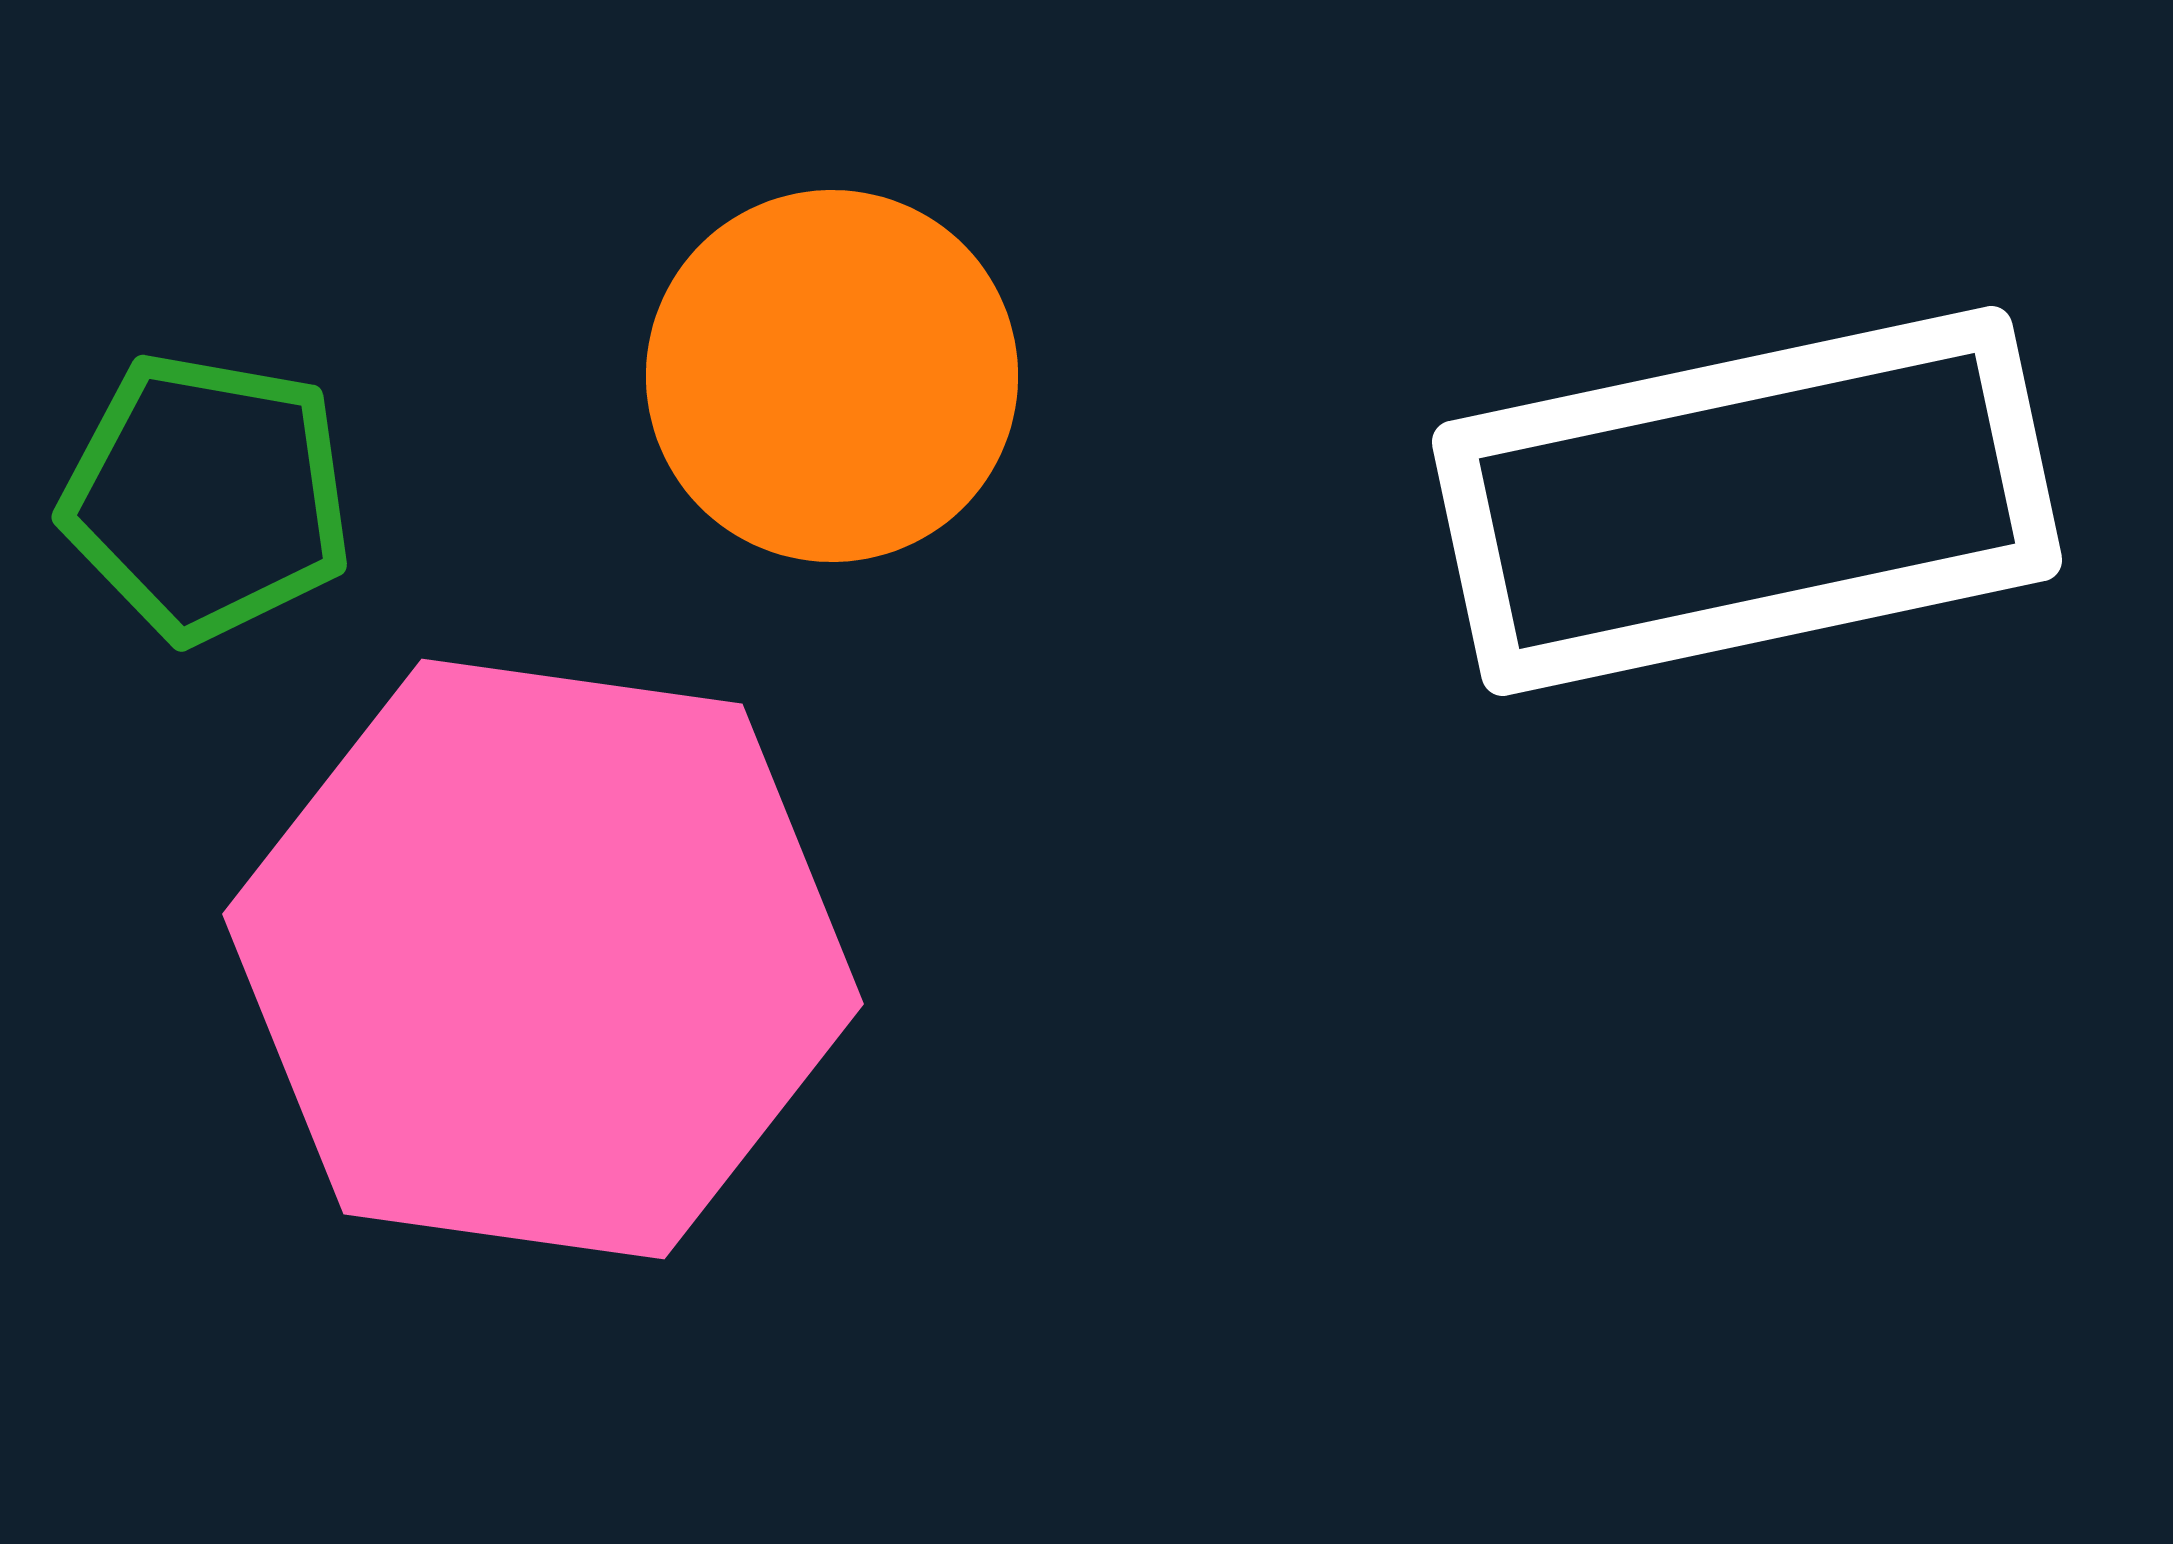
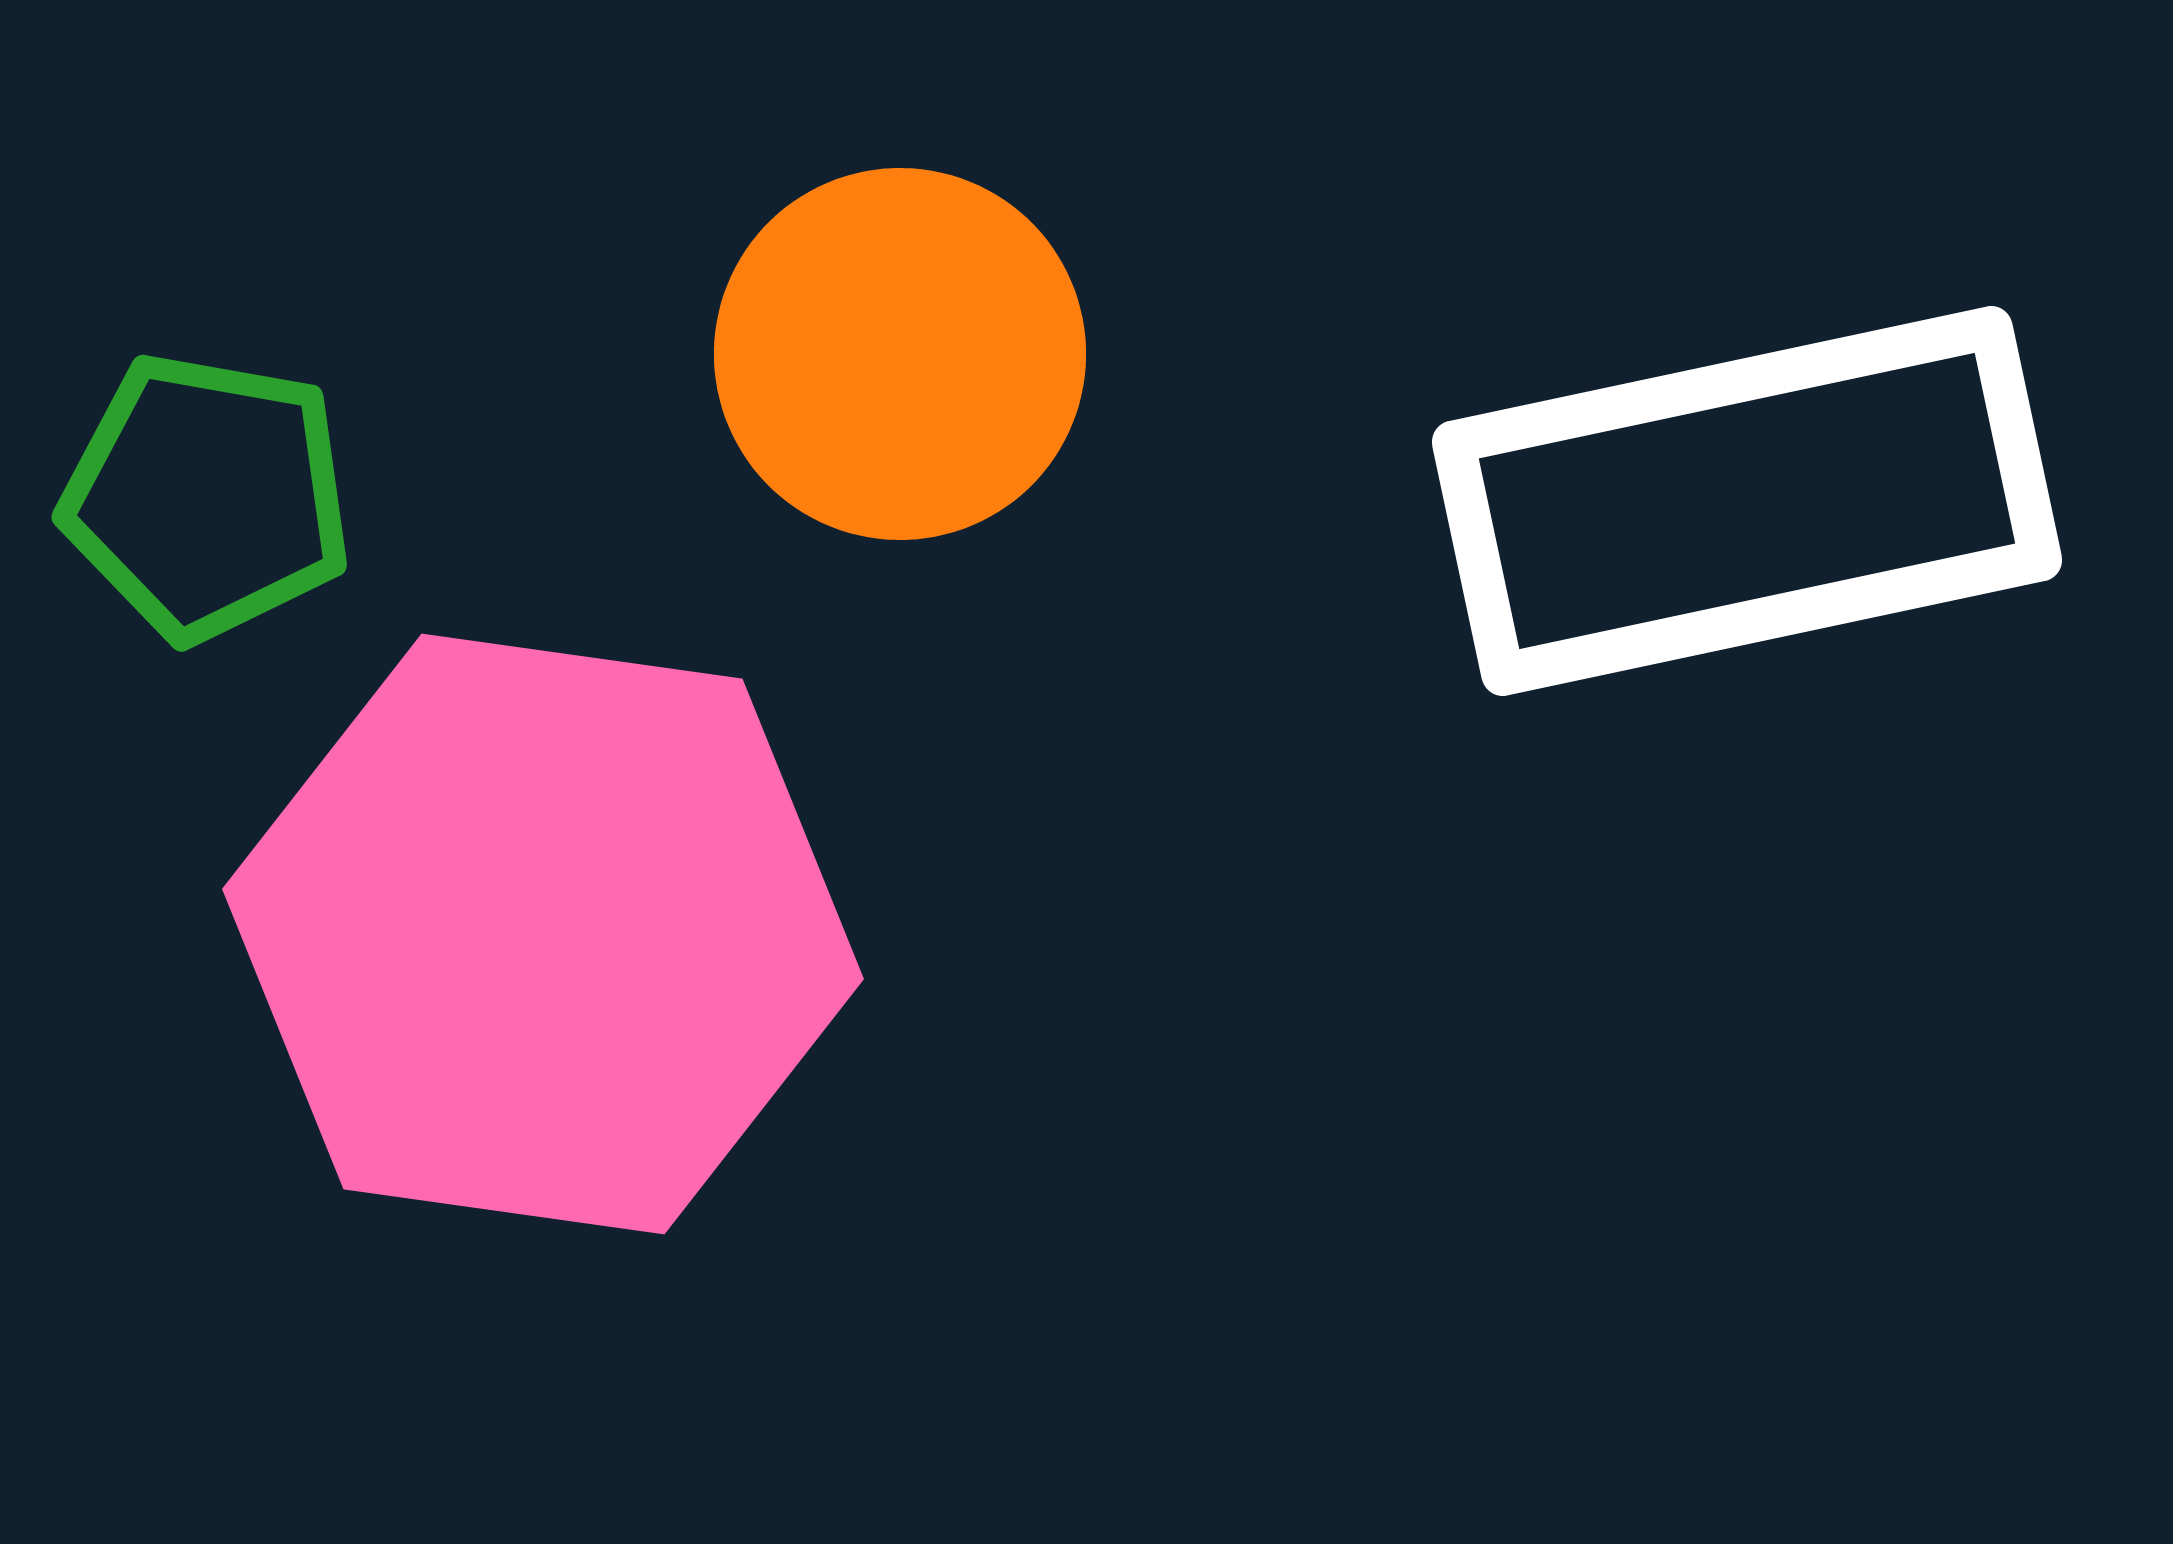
orange circle: moved 68 px right, 22 px up
pink hexagon: moved 25 px up
